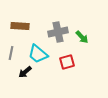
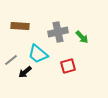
gray line: moved 7 px down; rotated 40 degrees clockwise
red square: moved 1 px right, 4 px down
